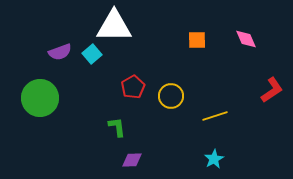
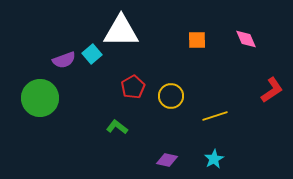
white triangle: moved 7 px right, 5 px down
purple semicircle: moved 4 px right, 8 px down
green L-shape: rotated 45 degrees counterclockwise
purple diamond: moved 35 px right; rotated 15 degrees clockwise
